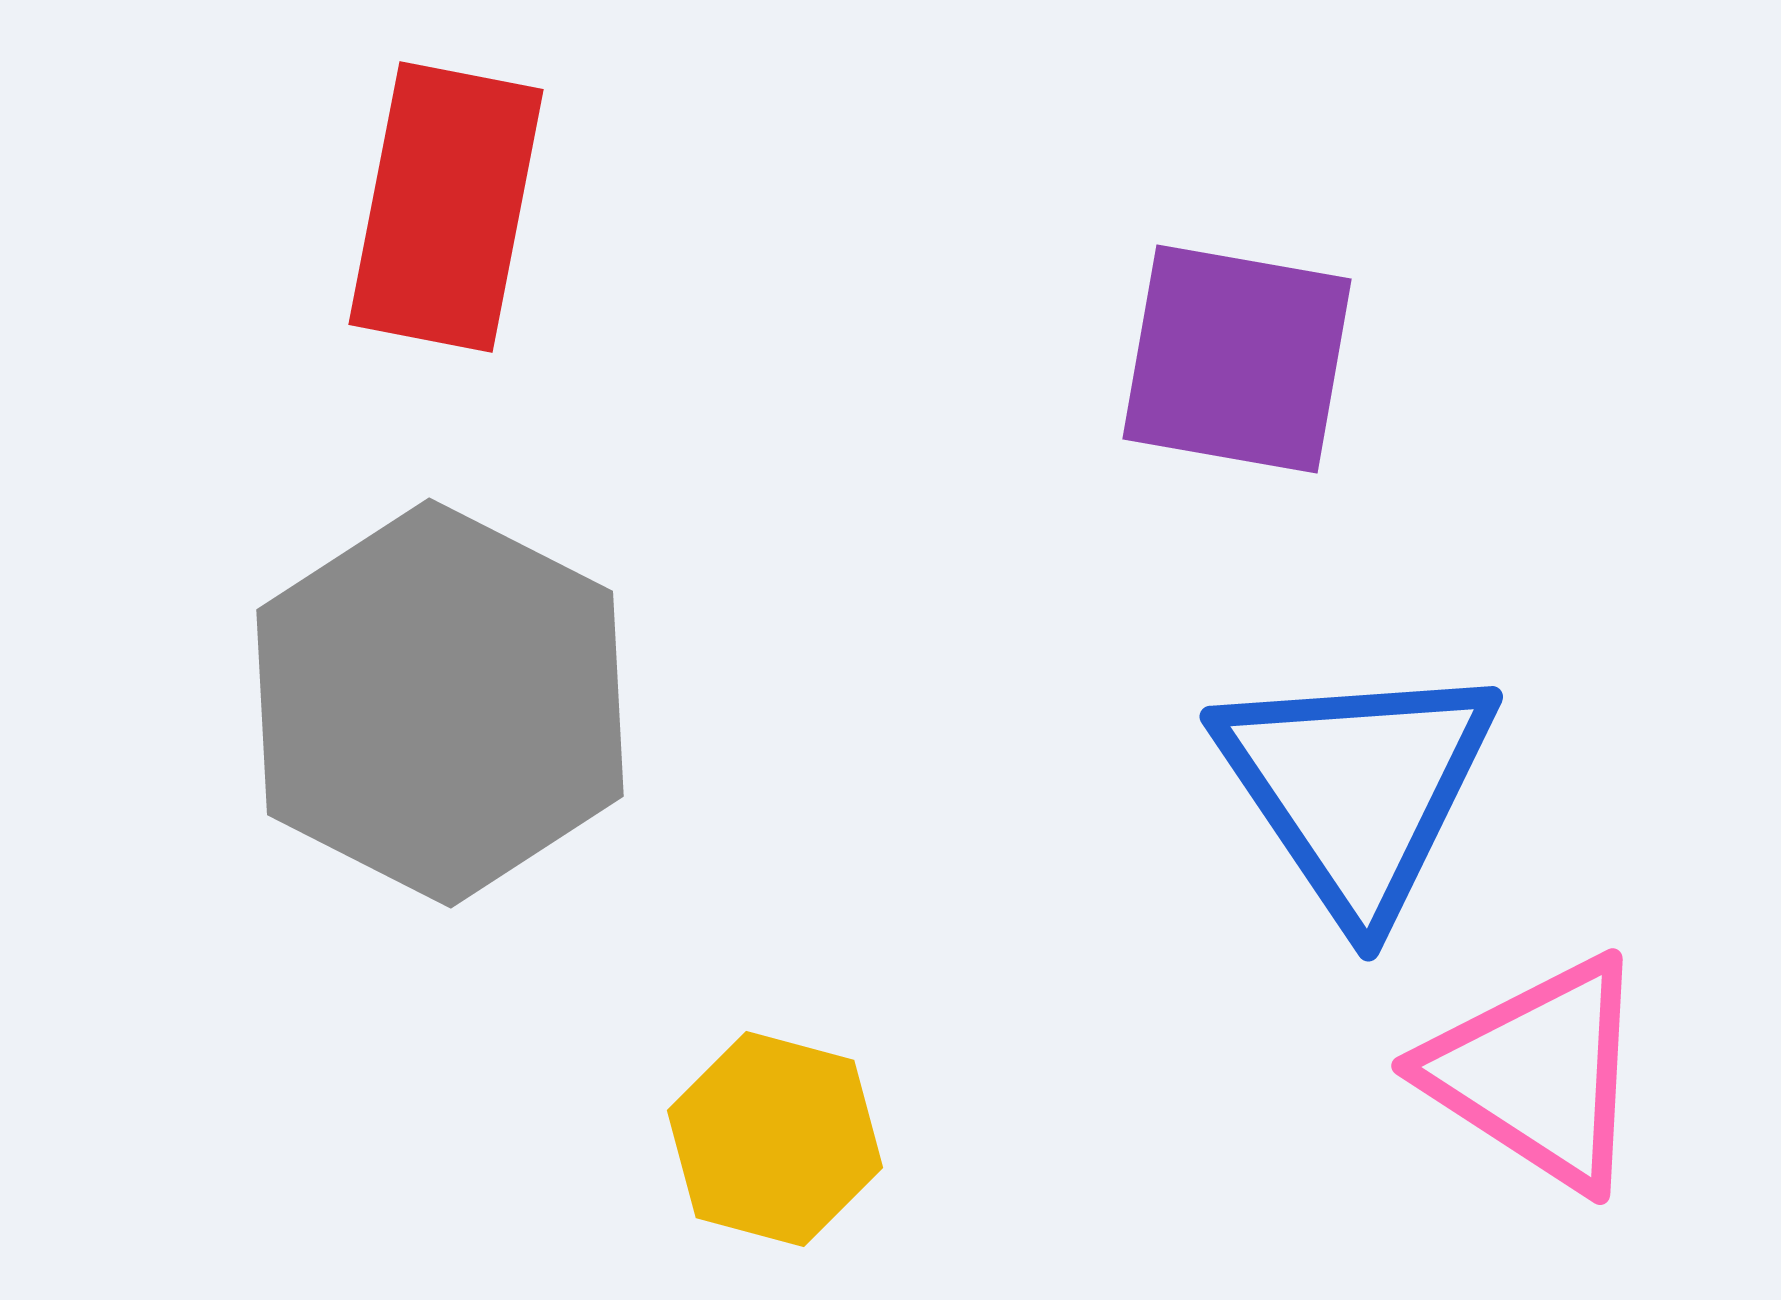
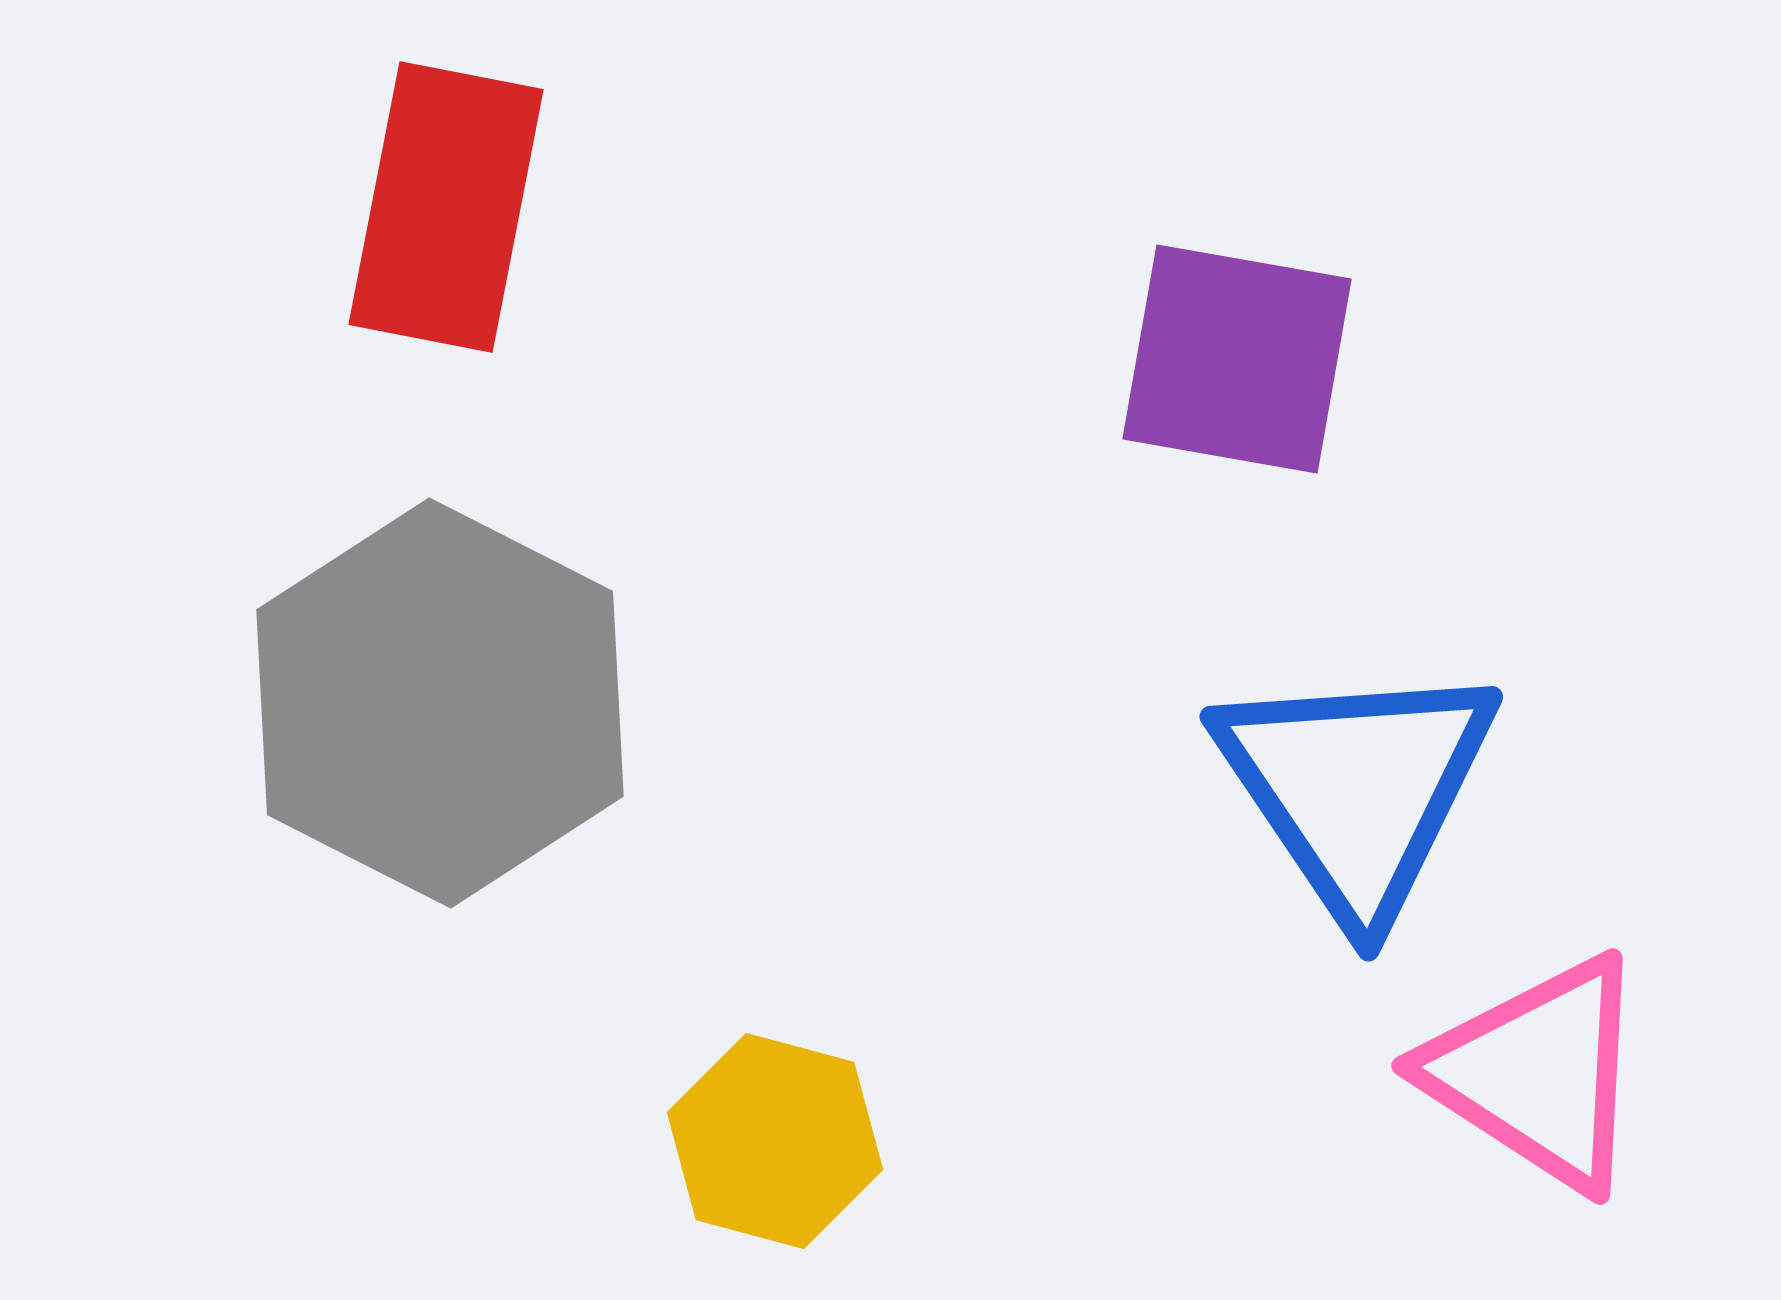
yellow hexagon: moved 2 px down
